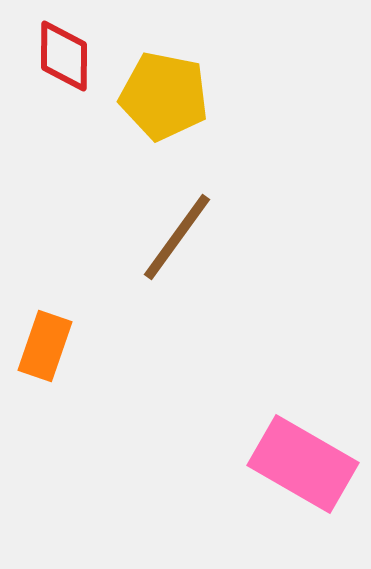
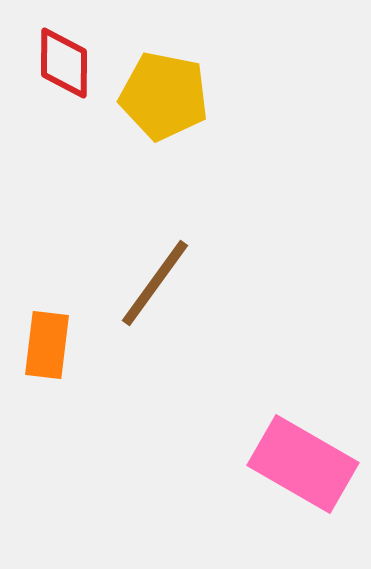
red diamond: moved 7 px down
brown line: moved 22 px left, 46 px down
orange rectangle: moved 2 px right, 1 px up; rotated 12 degrees counterclockwise
